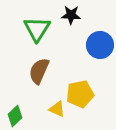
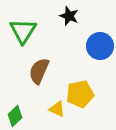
black star: moved 2 px left, 1 px down; rotated 18 degrees clockwise
green triangle: moved 14 px left, 2 px down
blue circle: moved 1 px down
